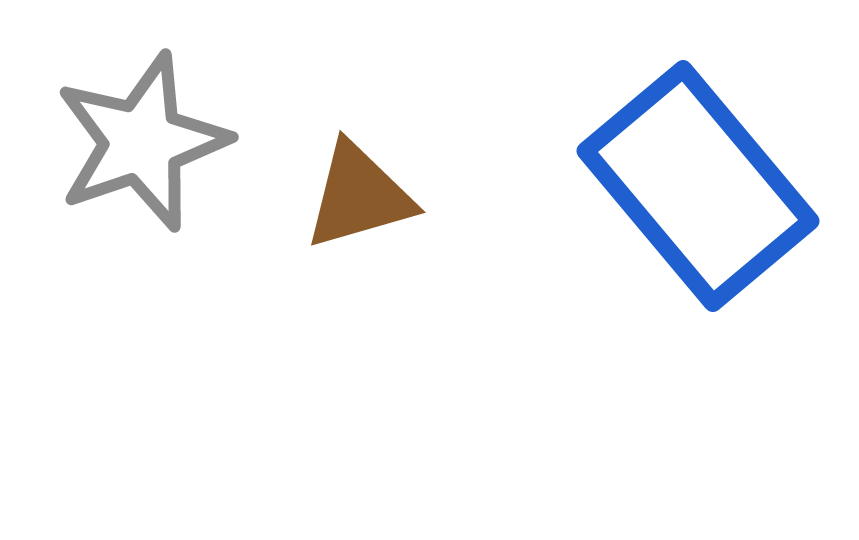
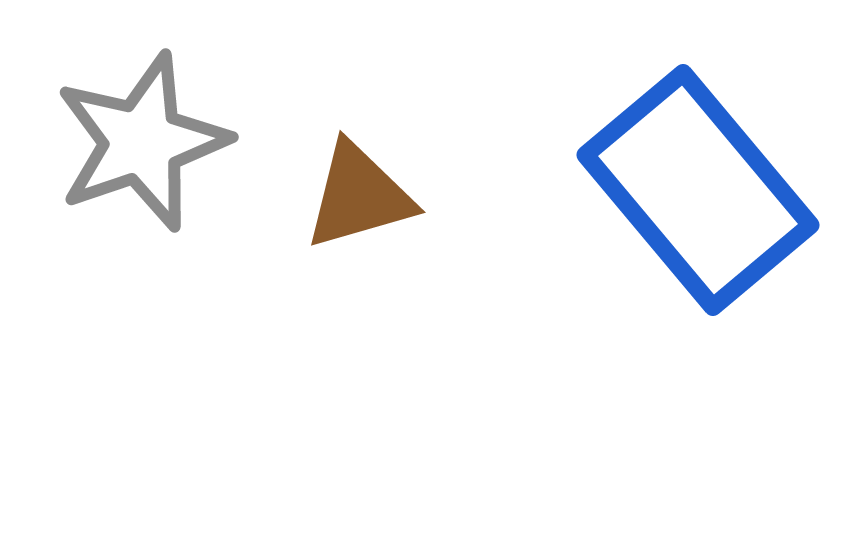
blue rectangle: moved 4 px down
